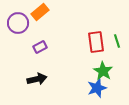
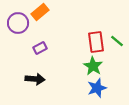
green line: rotated 32 degrees counterclockwise
purple rectangle: moved 1 px down
green star: moved 10 px left, 5 px up
black arrow: moved 2 px left; rotated 18 degrees clockwise
